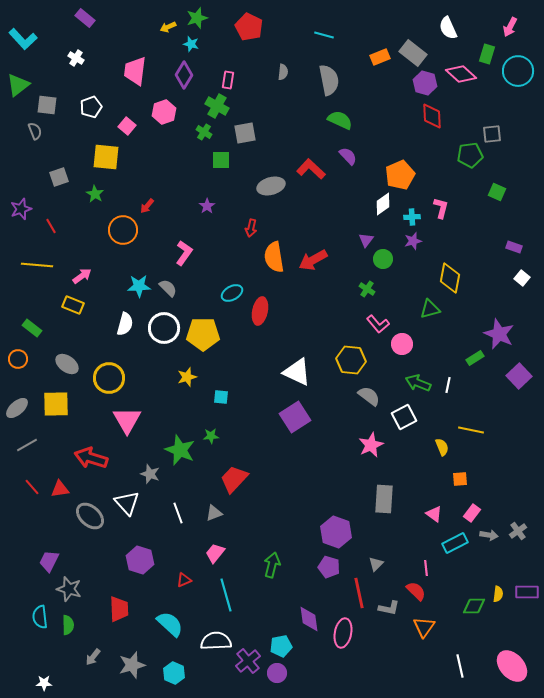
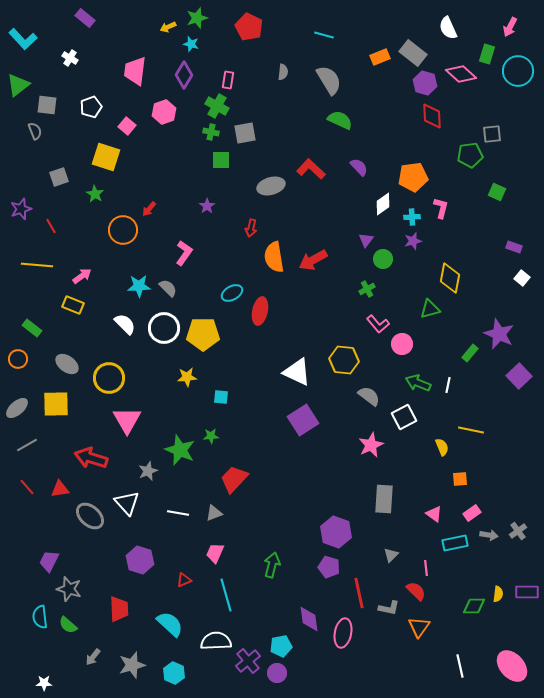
white cross at (76, 58): moved 6 px left
gray semicircle at (329, 80): rotated 20 degrees counterclockwise
green cross at (204, 132): moved 7 px right; rotated 21 degrees counterclockwise
purple semicircle at (348, 156): moved 11 px right, 11 px down
yellow square at (106, 157): rotated 12 degrees clockwise
orange pentagon at (400, 175): moved 13 px right, 2 px down; rotated 16 degrees clockwise
red arrow at (147, 206): moved 2 px right, 3 px down
green cross at (367, 289): rotated 28 degrees clockwise
white semicircle at (125, 324): rotated 60 degrees counterclockwise
green rectangle at (475, 358): moved 5 px left, 5 px up; rotated 18 degrees counterclockwise
yellow hexagon at (351, 360): moved 7 px left
yellow star at (187, 377): rotated 12 degrees clockwise
purple square at (295, 417): moved 8 px right, 3 px down
gray star at (150, 474): moved 2 px left, 3 px up; rotated 30 degrees clockwise
red line at (32, 487): moved 5 px left
white line at (178, 513): rotated 60 degrees counterclockwise
pink rectangle at (472, 513): rotated 18 degrees clockwise
cyan rectangle at (455, 543): rotated 15 degrees clockwise
pink trapezoid at (215, 553): rotated 15 degrees counterclockwise
gray triangle at (376, 564): moved 15 px right, 9 px up
green semicircle at (68, 625): rotated 132 degrees clockwise
orange triangle at (424, 627): moved 5 px left
